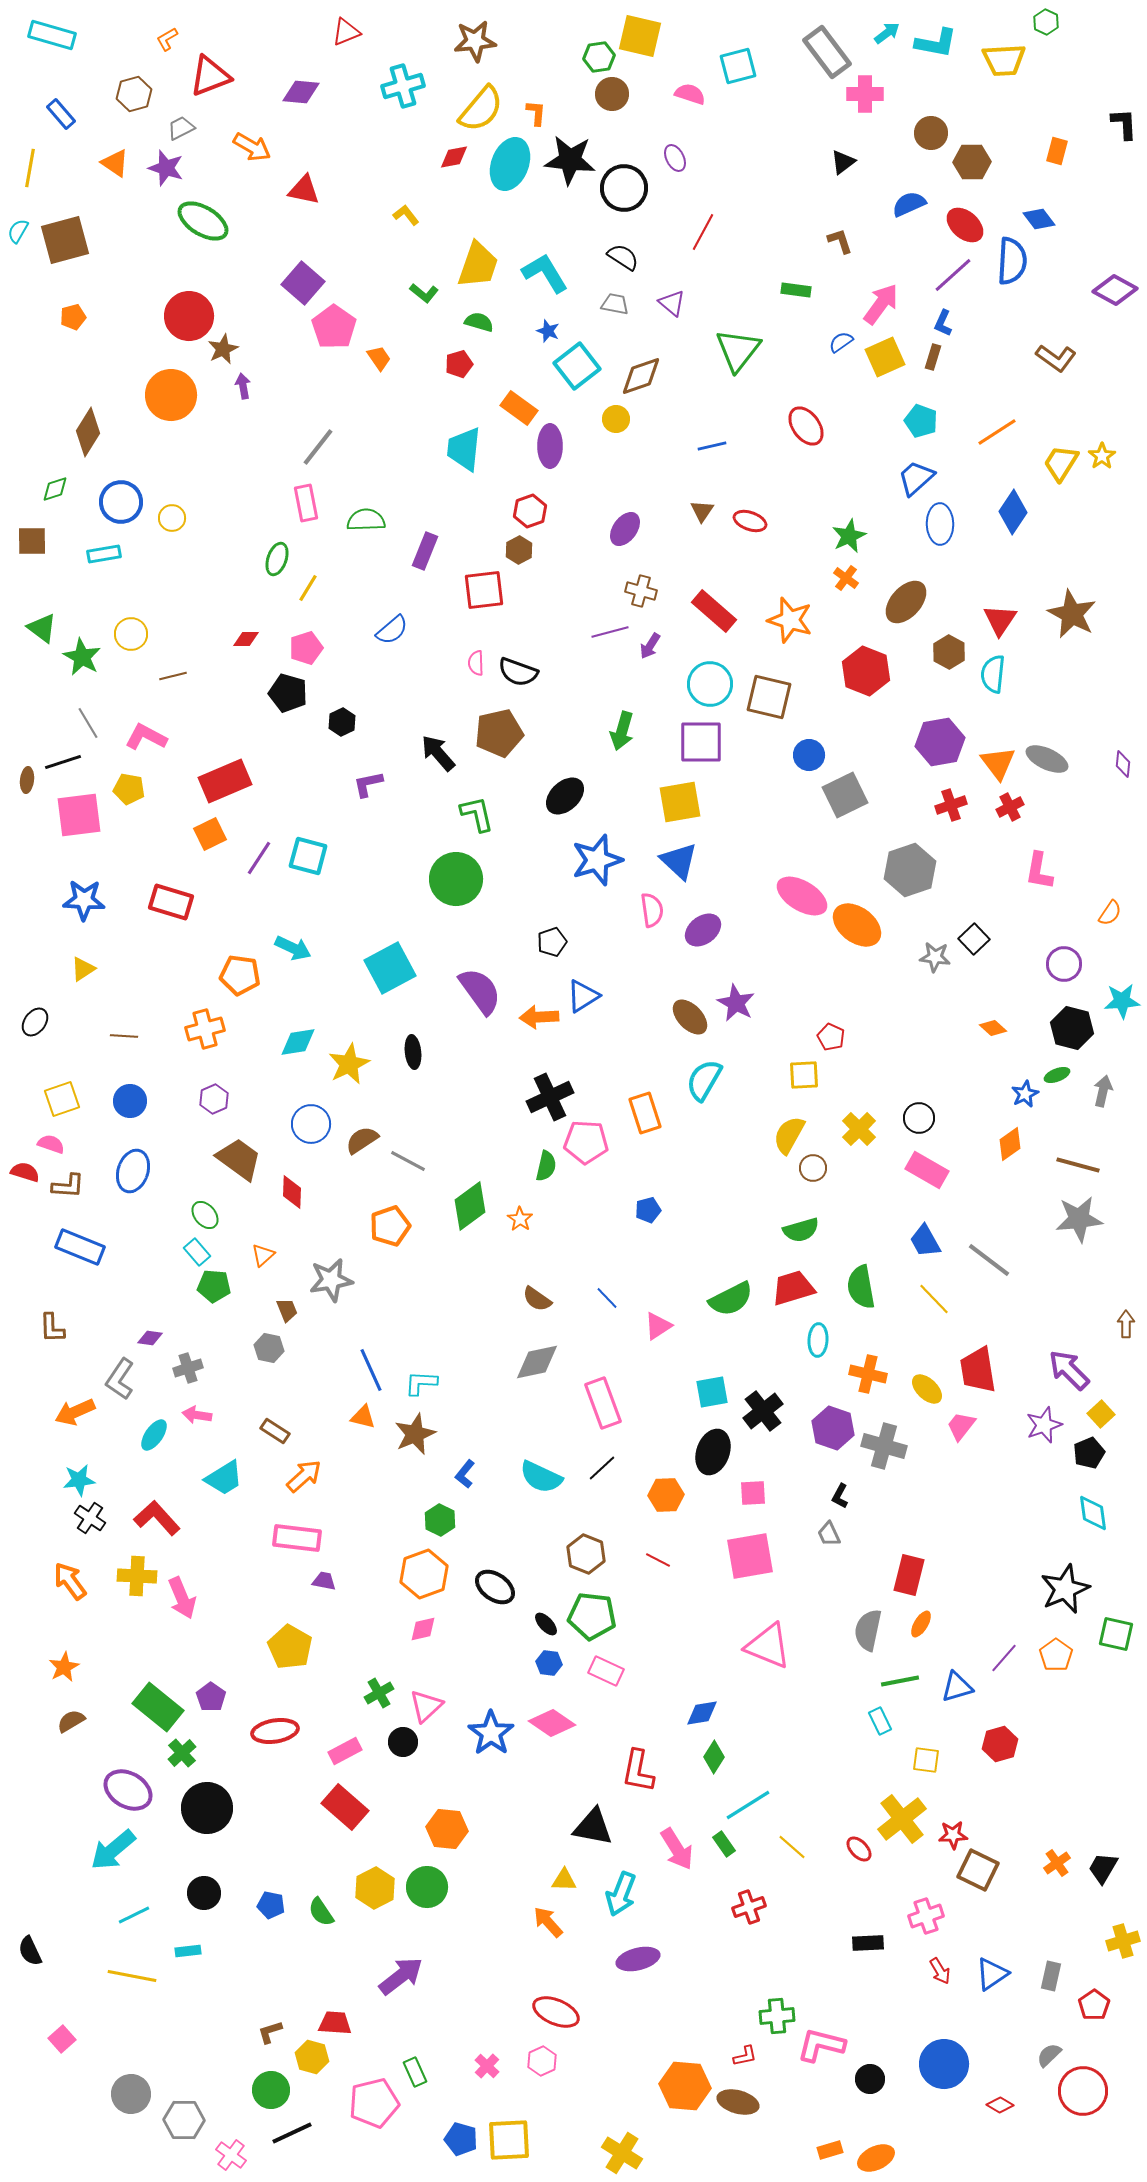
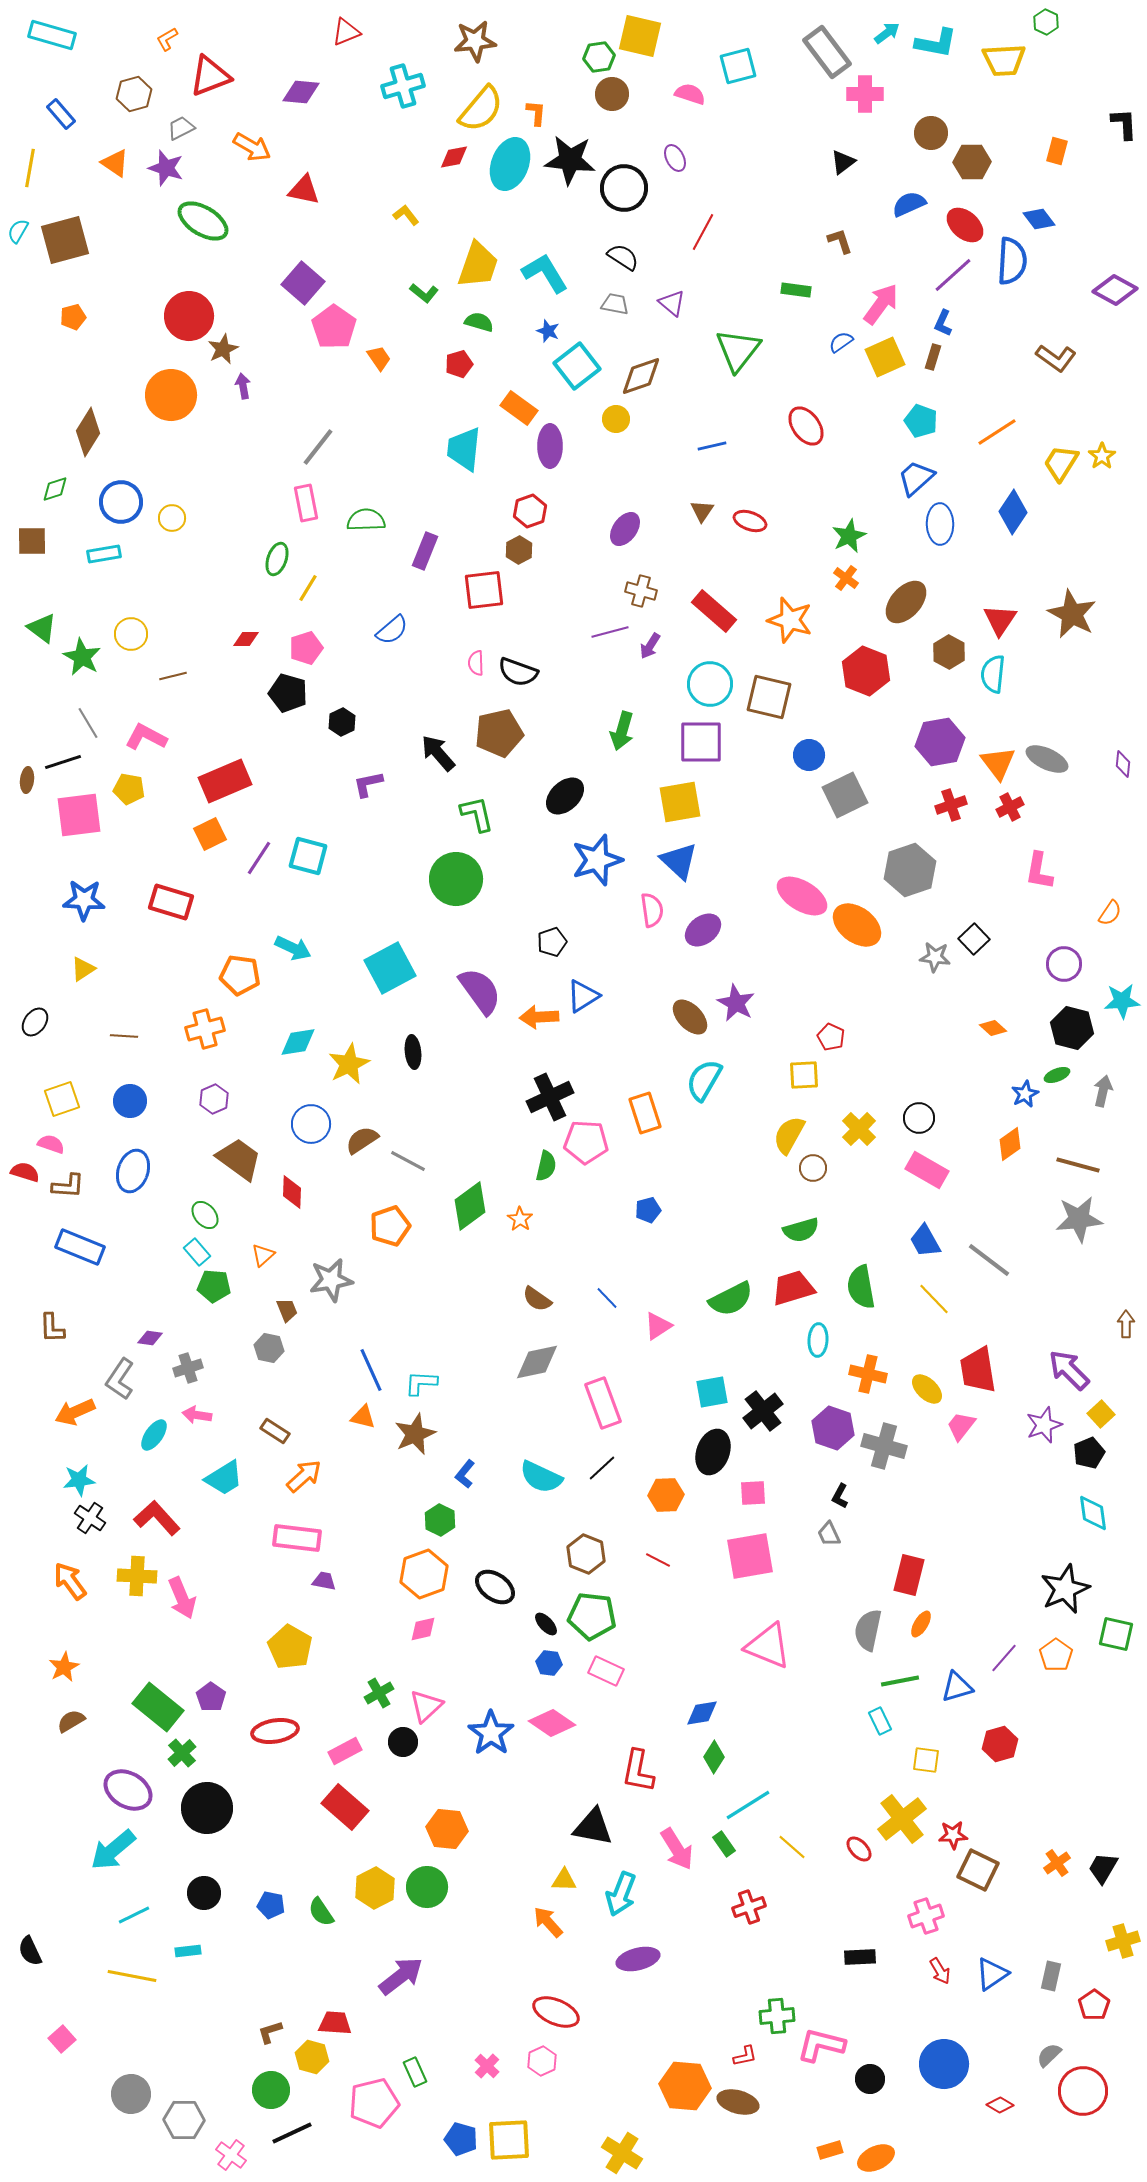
black rectangle at (868, 1943): moved 8 px left, 14 px down
